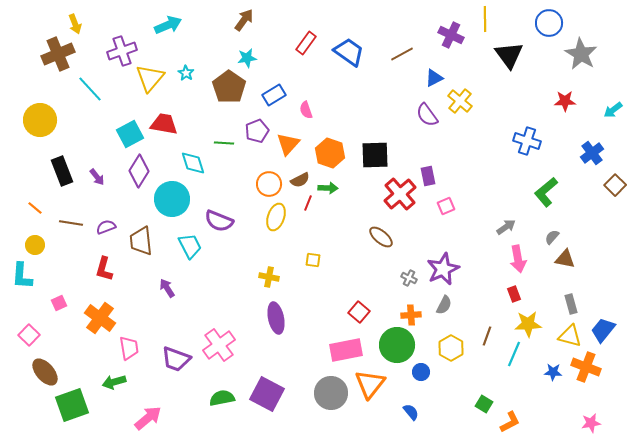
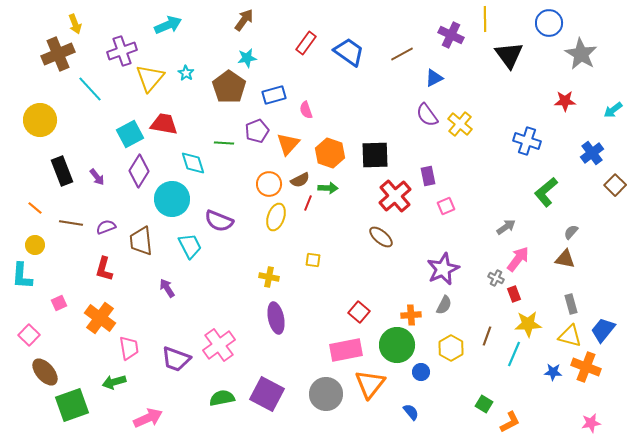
blue rectangle at (274, 95): rotated 15 degrees clockwise
yellow cross at (460, 101): moved 23 px down
red cross at (400, 194): moved 5 px left, 2 px down
gray semicircle at (552, 237): moved 19 px right, 5 px up
pink arrow at (518, 259): rotated 132 degrees counterclockwise
gray cross at (409, 278): moved 87 px right
gray circle at (331, 393): moved 5 px left, 1 px down
pink arrow at (148, 418): rotated 16 degrees clockwise
